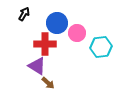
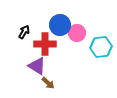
black arrow: moved 18 px down
blue circle: moved 3 px right, 2 px down
